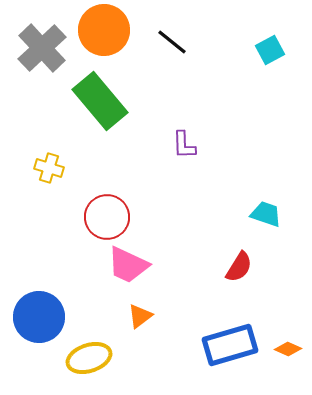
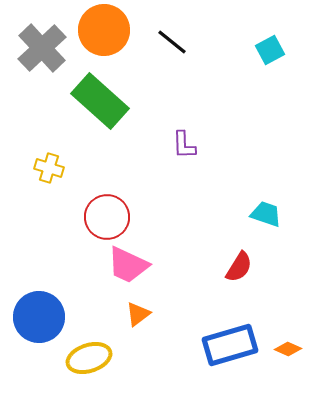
green rectangle: rotated 8 degrees counterclockwise
orange triangle: moved 2 px left, 2 px up
